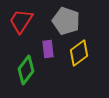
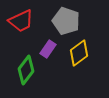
red trapezoid: rotated 148 degrees counterclockwise
purple rectangle: rotated 42 degrees clockwise
